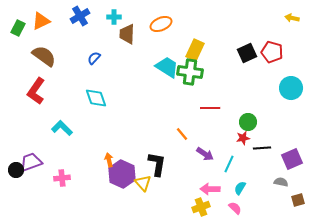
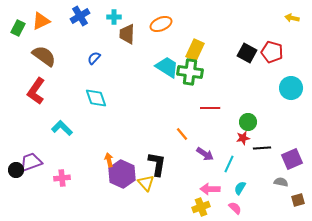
black square: rotated 36 degrees counterclockwise
yellow triangle: moved 3 px right
